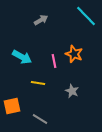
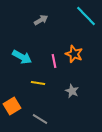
orange square: rotated 18 degrees counterclockwise
